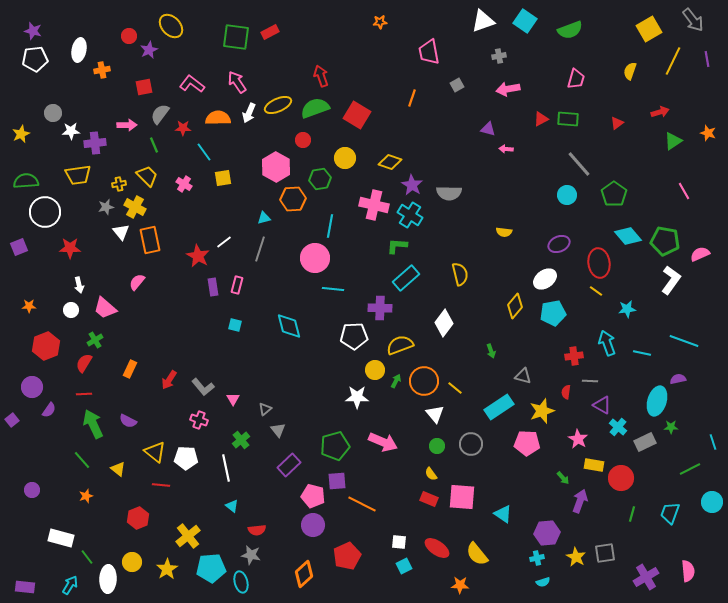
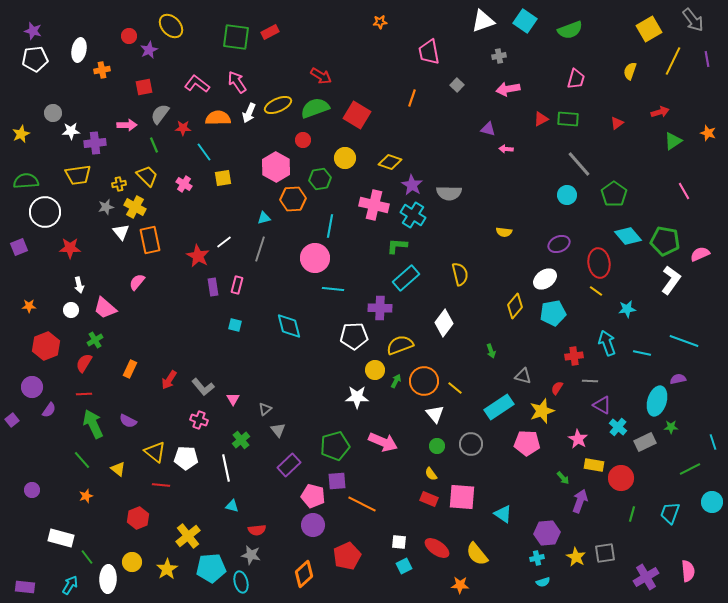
red arrow at (321, 76): rotated 140 degrees clockwise
pink L-shape at (192, 84): moved 5 px right
gray square at (457, 85): rotated 16 degrees counterclockwise
cyan cross at (410, 215): moved 3 px right
red semicircle at (566, 392): moved 9 px left, 4 px up; rotated 24 degrees clockwise
cyan triangle at (232, 506): rotated 24 degrees counterclockwise
